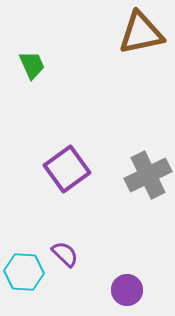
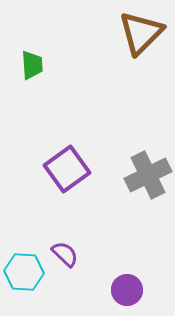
brown triangle: rotated 33 degrees counterclockwise
green trapezoid: rotated 20 degrees clockwise
